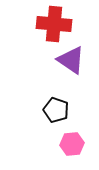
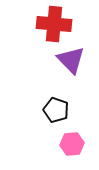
purple triangle: rotated 12 degrees clockwise
